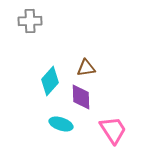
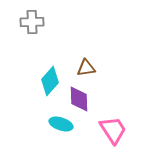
gray cross: moved 2 px right, 1 px down
purple diamond: moved 2 px left, 2 px down
